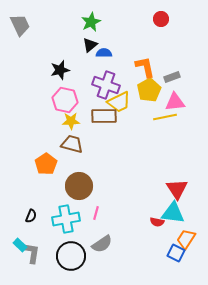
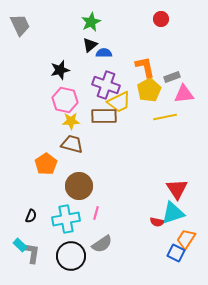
pink triangle: moved 9 px right, 8 px up
cyan triangle: rotated 25 degrees counterclockwise
